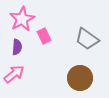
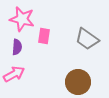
pink star: rotated 30 degrees counterclockwise
pink rectangle: rotated 35 degrees clockwise
pink arrow: rotated 10 degrees clockwise
brown circle: moved 2 px left, 4 px down
